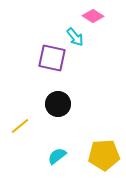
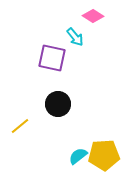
cyan semicircle: moved 21 px right
